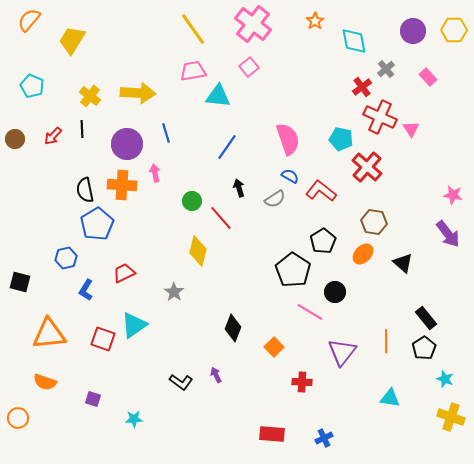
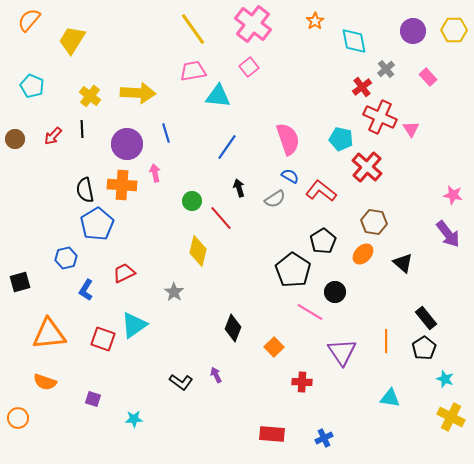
black square at (20, 282): rotated 30 degrees counterclockwise
purple triangle at (342, 352): rotated 12 degrees counterclockwise
yellow cross at (451, 417): rotated 8 degrees clockwise
